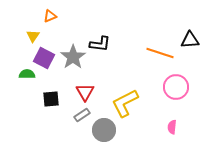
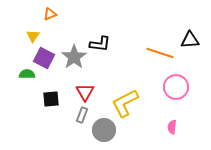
orange triangle: moved 2 px up
gray star: moved 1 px right
gray rectangle: rotated 35 degrees counterclockwise
